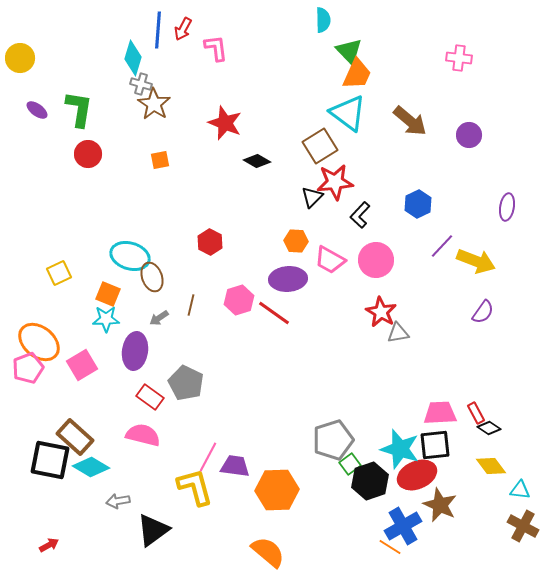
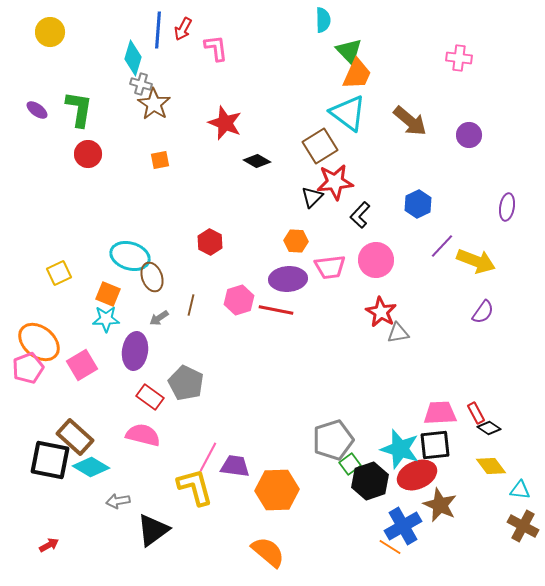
yellow circle at (20, 58): moved 30 px right, 26 px up
pink trapezoid at (330, 260): moved 7 px down; rotated 36 degrees counterclockwise
red line at (274, 313): moved 2 px right, 3 px up; rotated 24 degrees counterclockwise
